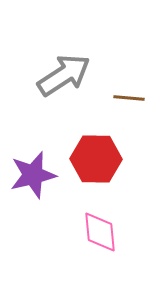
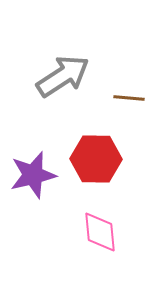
gray arrow: moved 1 px left, 1 px down
